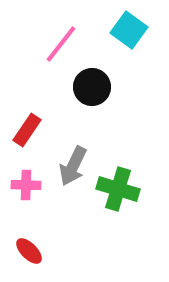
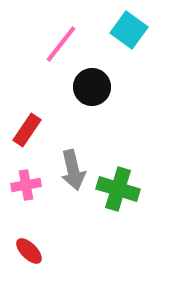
gray arrow: moved 4 px down; rotated 39 degrees counterclockwise
pink cross: rotated 12 degrees counterclockwise
